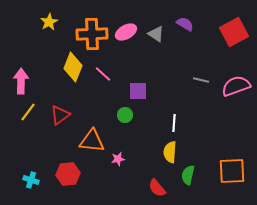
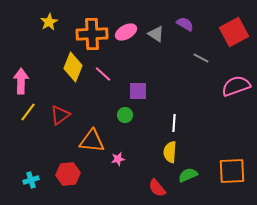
gray line: moved 22 px up; rotated 14 degrees clockwise
green semicircle: rotated 54 degrees clockwise
cyan cross: rotated 35 degrees counterclockwise
